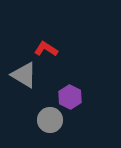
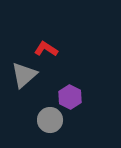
gray triangle: rotated 48 degrees clockwise
